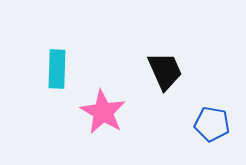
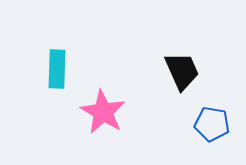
black trapezoid: moved 17 px right
